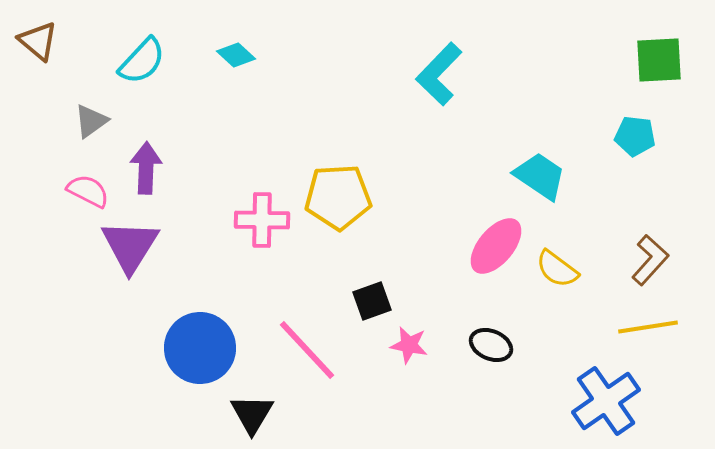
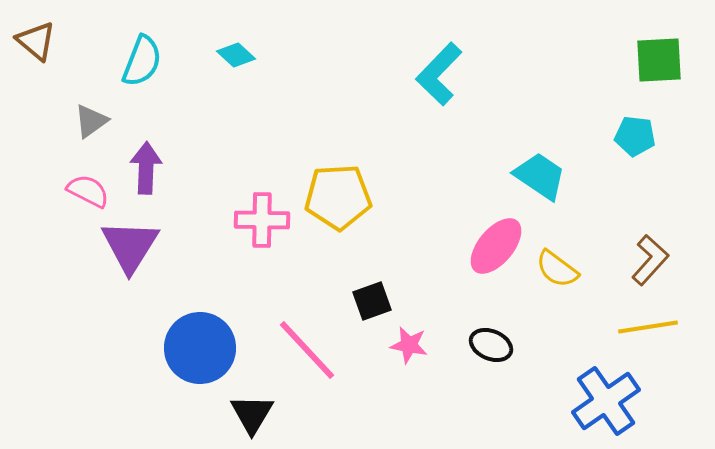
brown triangle: moved 2 px left
cyan semicircle: rotated 22 degrees counterclockwise
